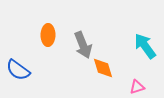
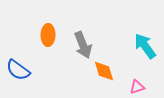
orange diamond: moved 1 px right, 3 px down
